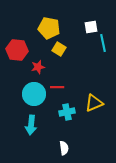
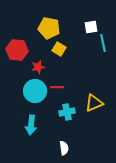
cyan circle: moved 1 px right, 3 px up
